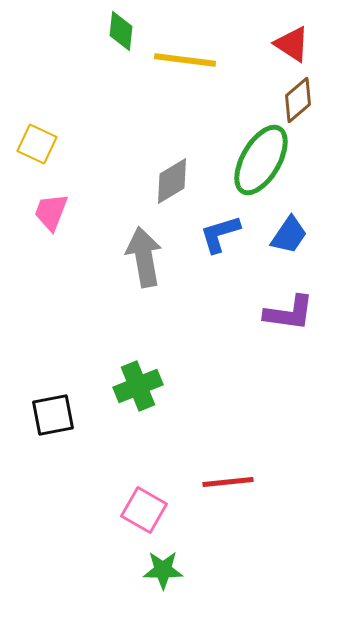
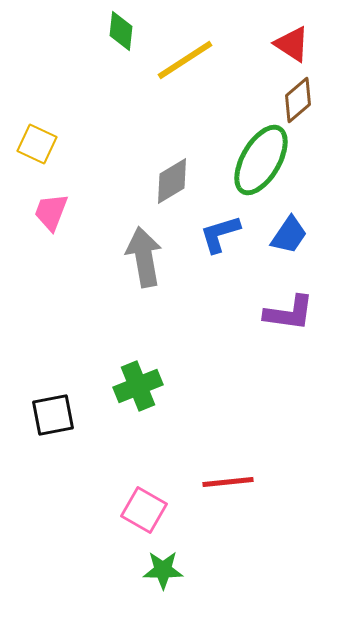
yellow line: rotated 40 degrees counterclockwise
